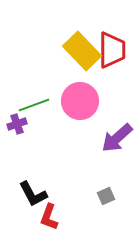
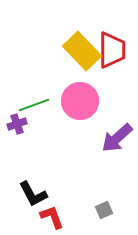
gray square: moved 2 px left, 14 px down
red L-shape: moved 3 px right; rotated 140 degrees clockwise
